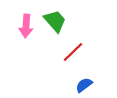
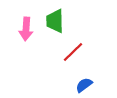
green trapezoid: rotated 140 degrees counterclockwise
pink arrow: moved 3 px down
